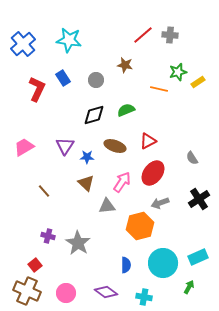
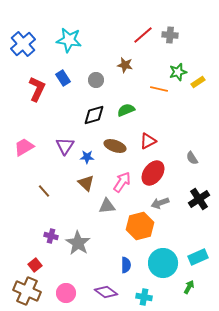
purple cross: moved 3 px right
